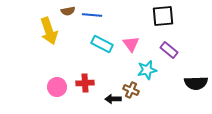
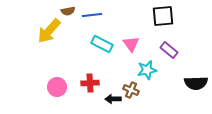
blue line: rotated 12 degrees counterclockwise
yellow arrow: rotated 60 degrees clockwise
red cross: moved 5 px right
